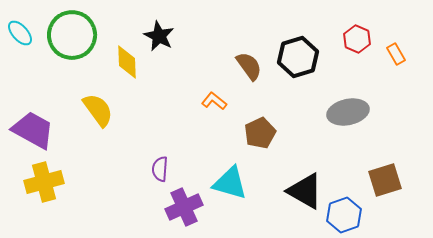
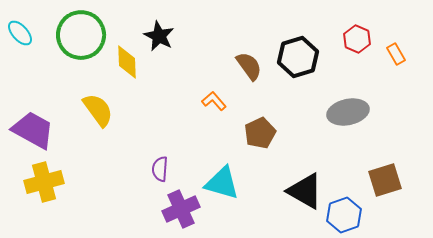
green circle: moved 9 px right
orange L-shape: rotated 10 degrees clockwise
cyan triangle: moved 8 px left
purple cross: moved 3 px left, 2 px down
